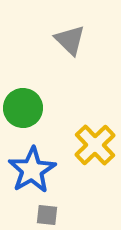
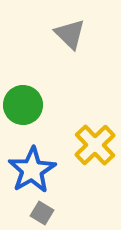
gray triangle: moved 6 px up
green circle: moved 3 px up
gray square: moved 5 px left, 2 px up; rotated 25 degrees clockwise
